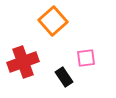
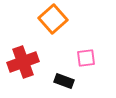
orange square: moved 2 px up
black rectangle: moved 4 px down; rotated 36 degrees counterclockwise
